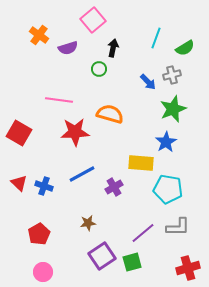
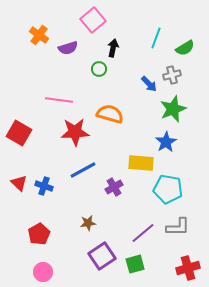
blue arrow: moved 1 px right, 2 px down
blue line: moved 1 px right, 4 px up
green square: moved 3 px right, 2 px down
